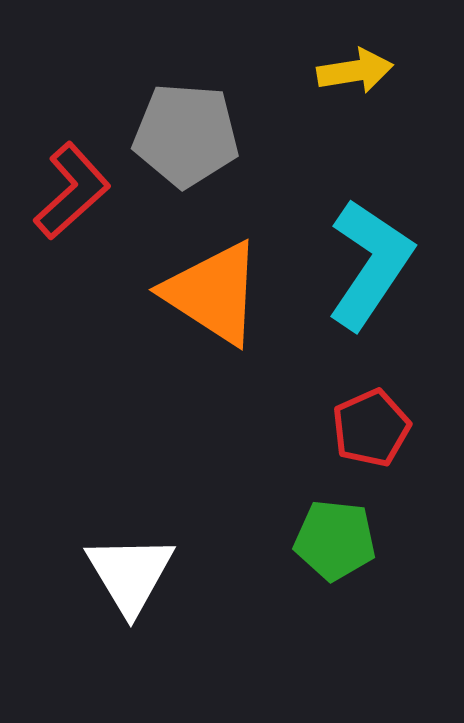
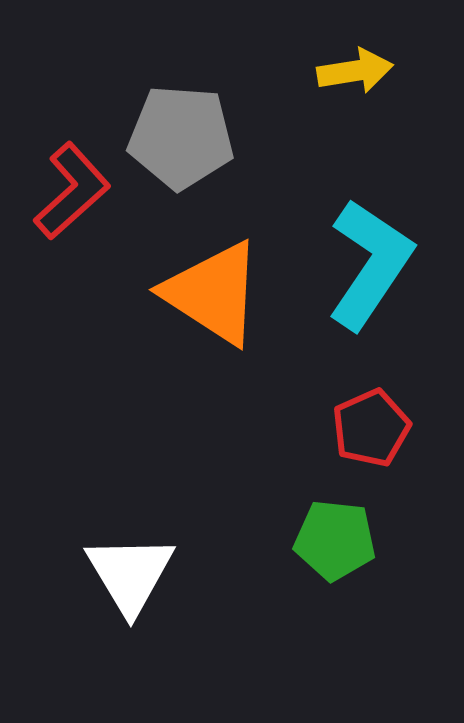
gray pentagon: moved 5 px left, 2 px down
